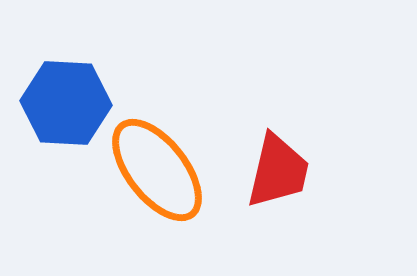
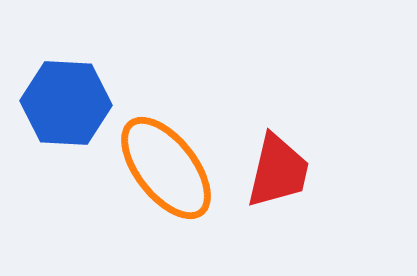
orange ellipse: moved 9 px right, 2 px up
